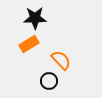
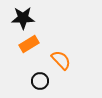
black star: moved 12 px left
black circle: moved 9 px left
